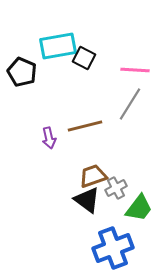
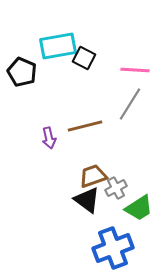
green trapezoid: rotated 20 degrees clockwise
